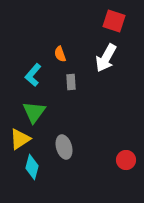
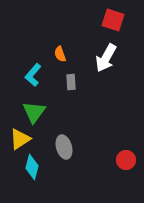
red square: moved 1 px left, 1 px up
